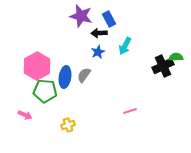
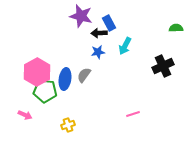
blue rectangle: moved 4 px down
blue star: rotated 16 degrees clockwise
green semicircle: moved 29 px up
pink hexagon: moved 6 px down
blue ellipse: moved 2 px down
pink line: moved 3 px right, 3 px down
